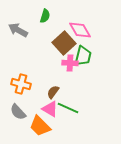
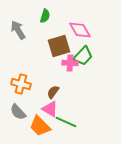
gray arrow: rotated 30 degrees clockwise
brown square: moved 5 px left, 3 px down; rotated 25 degrees clockwise
green trapezoid: rotated 30 degrees clockwise
green line: moved 2 px left, 14 px down
